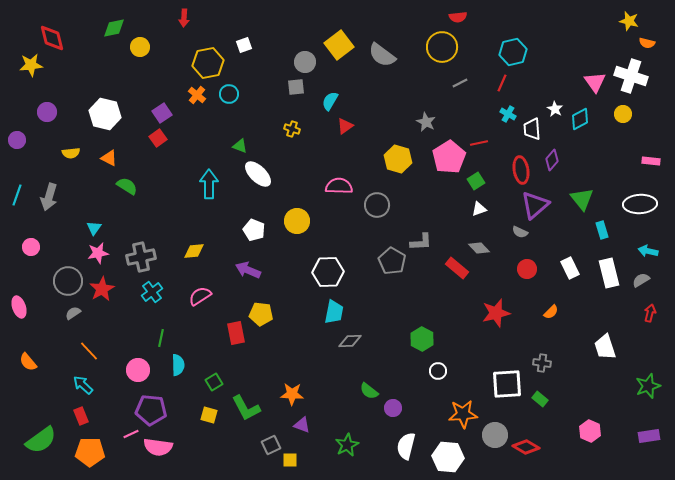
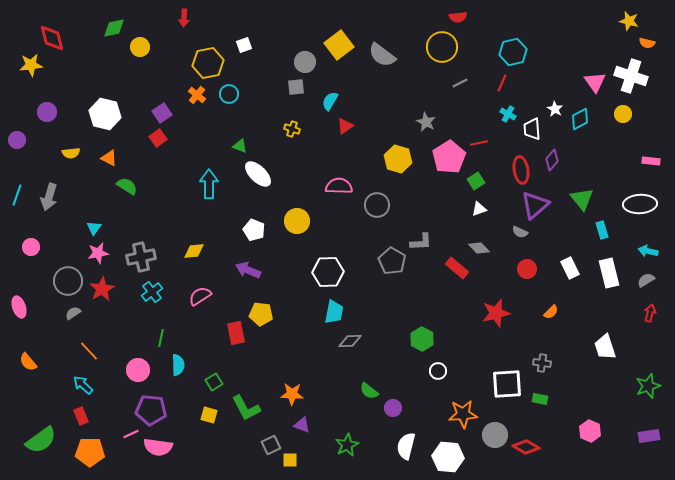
gray semicircle at (641, 280): moved 5 px right
green rectangle at (540, 399): rotated 28 degrees counterclockwise
